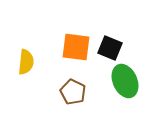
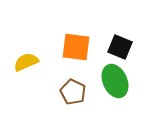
black square: moved 10 px right, 1 px up
yellow semicircle: rotated 120 degrees counterclockwise
green ellipse: moved 10 px left
